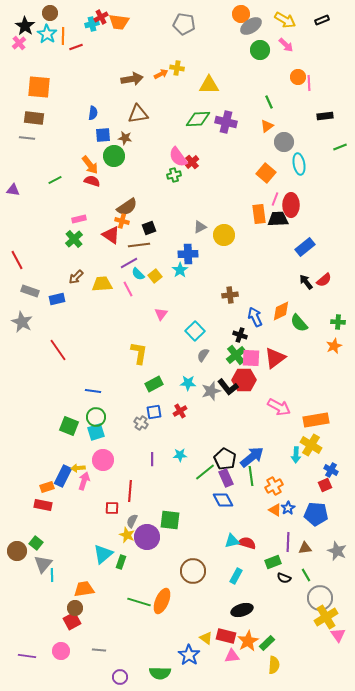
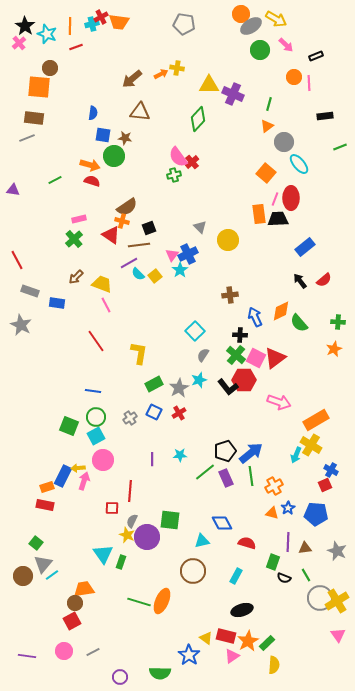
brown circle at (50, 13): moved 55 px down
yellow arrow at (285, 20): moved 9 px left, 1 px up
black rectangle at (322, 20): moved 6 px left, 36 px down
cyan star at (47, 34): rotated 12 degrees counterclockwise
orange line at (63, 36): moved 7 px right, 10 px up
orange circle at (298, 77): moved 4 px left
brown arrow at (132, 79): rotated 150 degrees clockwise
green line at (269, 102): moved 2 px down; rotated 40 degrees clockwise
brown triangle at (138, 114): moved 2 px right, 2 px up; rotated 15 degrees clockwise
green diamond at (198, 119): rotated 45 degrees counterclockwise
purple cross at (226, 122): moved 7 px right, 28 px up; rotated 10 degrees clockwise
blue square at (103, 135): rotated 14 degrees clockwise
gray line at (27, 138): rotated 28 degrees counterclockwise
cyan ellipse at (299, 164): rotated 30 degrees counterclockwise
orange arrow at (90, 165): rotated 36 degrees counterclockwise
red ellipse at (291, 205): moved 7 px up
gray triangle at (200, 227): rotated 48 degrees counterclockwise
yellow circle at (224, 235): moved 4 px right, 5 px down
blue cross at (188, 254): rotated 24 degrees counterclockwise
black arrow at (306, 282): moved 6 px left, 1 px up
yellow trapezoid at (102, 284): rotated 25 degrees clockwise
pink line at (128, 289): moved 22 px left, 16 px down
blue rectangle at (57, 299): moved 4 px down; rotated 21 degrees clockwise
pink triangle at (161, 314): moved 11 px right, 59 px up
gray star at (22, 322): moved 1 px left, 3 px down
black cross at (240, 335): rotated 16 degrees counterclockwise
orange star at (334, 346): moved 3 px down
red line at (58, 350): moved 38 px right, 9 px up
green cross at (236, 355): rotated 12 degrees counterclockwise
pink square at (251, 358): moved 5 px right; rotated 24 degrees clockwise
cyan star at (188, 383): moved 11 px right, 3 px up; rotated 21 degrees counterclockwise
gray star at (211, 391): moved 32 px left, 3 px up; rotated 12 degrees counterclockwise
pink arrow at (279, 407): moved 5 px up; rotated 10 degrees counterclockwise
red cross at (180, 411): moved 1 px left, 2 px down
blue square at (154, 412): rotated 35 degrees clockwise
orange rectangle at (316, 420): rotated 20 degrees counterclockwise
gray cross at (141, 423): moved 11 px left, 5 px up; rotated 24 degrees clockwise
cyan square at (96, 432): moved 4 px down; rotated 12 degrees counterclockwise
cyan arrow at (296, 455): rotated 21 degrees clockwise
blue arrow at (252, 457): moved 1 px left, 4 px up
black pentagon at (225, 459): moved 8 px up; rotated 25 degrees clockwise
blue diamond at (223, 500): moved 1 px left, 23 px down
red rectangle at (43, 505): moved 2 px right
orange triangle at (275, 510): moved 3 px left, 3 px down; rotated 16 degrees counterclockwise
cyan triangle at (232, 541): moved 30 px left
brown circle at (17, 551): moved 6 px right, 25 px down
cyan triangle at (103, 554): rotated 25 degrees counterclockwise
green rectangle at (273, 562): rotated 49 degrees counterclockwise
cyan line at (52, 575): rotated 56 degrees clockwise
brown circle at (75, 608): moved 5 px up
yellow cross at (326, 617): moved 11 px right, 16 px up
gray line at (99, 650): moved 6 px left, 2 px down; rotated 32 degrees counterclockwise
pink circle at (61, 651): moved 3 px right
pink triangle at (232, 656): rotated 28 degrees counterclockwise
